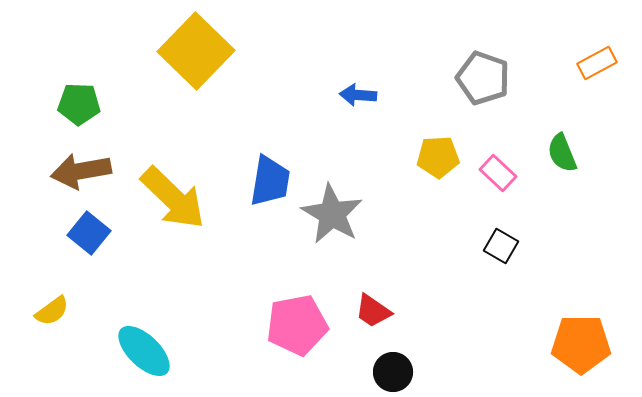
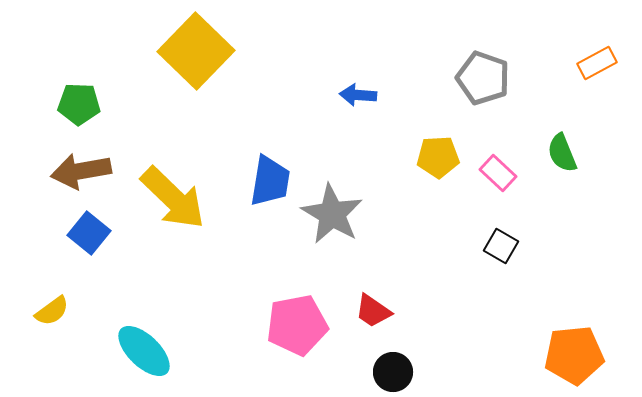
orange pentagon: moved 7 px left, 11 px down; rotated 6 degrees counterclockwise
